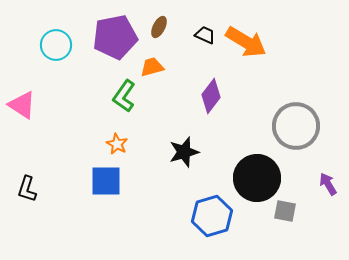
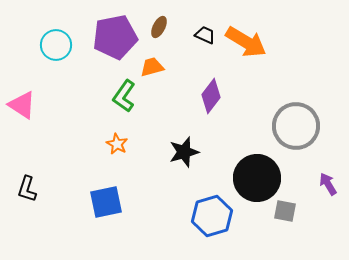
blue square: moved 21 px down; rotated 12 degrees counterclockwise
